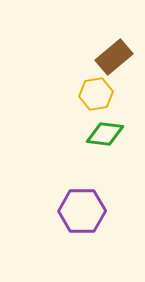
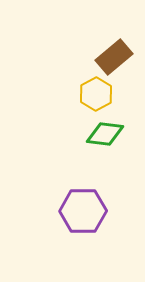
yellow hexagon: rotated 20 degrees counterclockwise
purple hexagon: moved 1 px right
